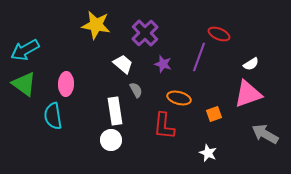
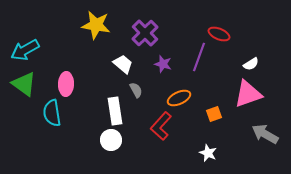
orange ellipse: rotated 40 degrees counterclockwise
cyan semicircle: moved 1 px left, 3 px up
red L-shape: moved 3 px left; rotated 36 degrees clockwise
